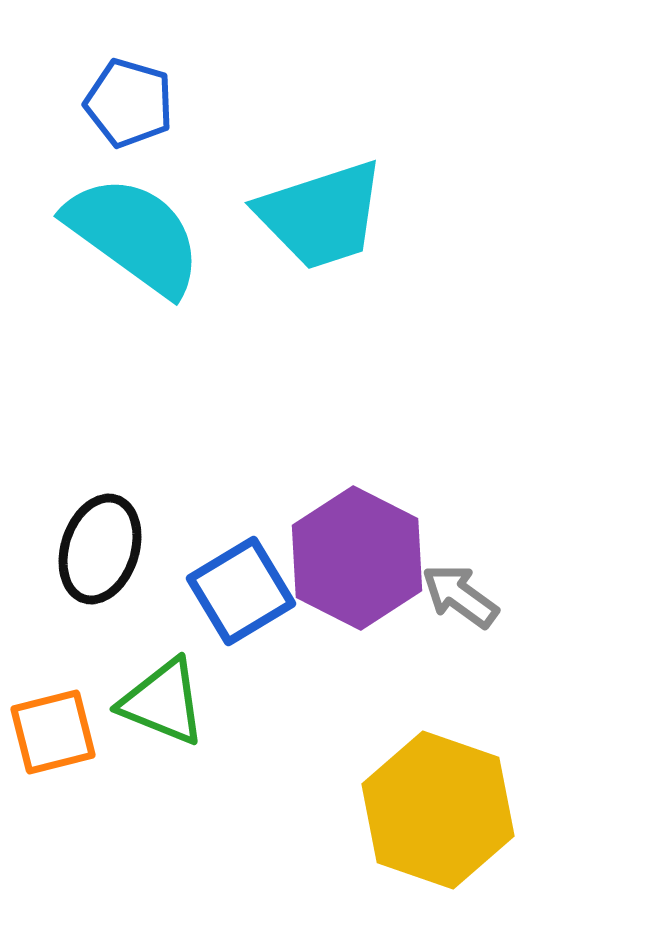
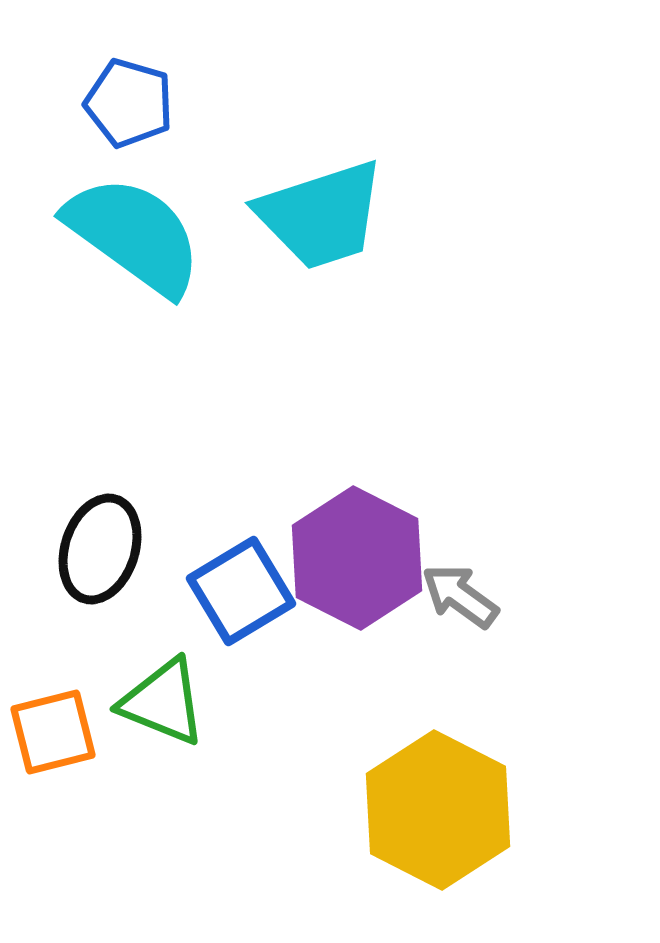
yellow hexagon: rotated 8 degrees clockwise
